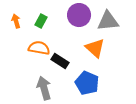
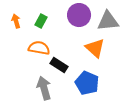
black rectangle: moved 1 px left, 4 px down
